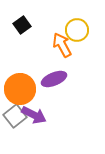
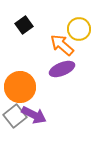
black square: moved 2 px right
yellow circle: moved 2 px right, 1 px up
orange arrow: rotated 20 degrees counterclockwise
purple ellipse: moved 8 px right, 10 px up
orange circle: moved 2 px up
